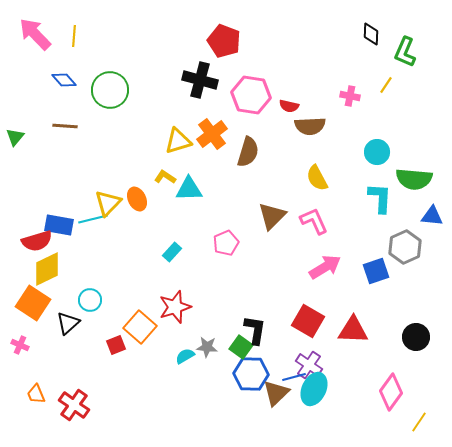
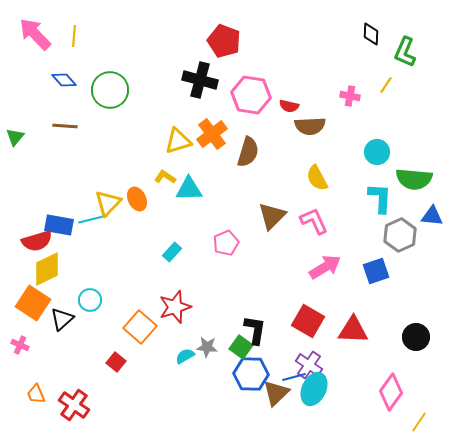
gray hexagon at (405, 247): moved 5 px left, 12 px up
black triangle at (68, 323): moved 6 px left, 4 px up
red square at (116, 345): moved 17 px down; rotated 30 degrees counterclockwise
